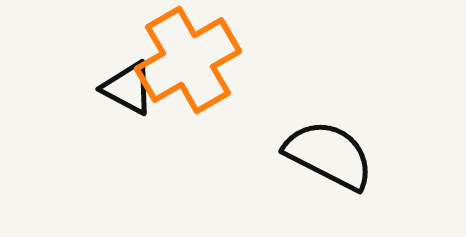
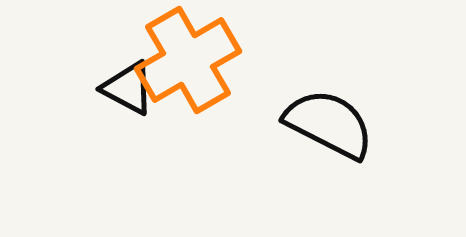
black semicircle: moved 31 px up
